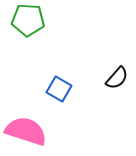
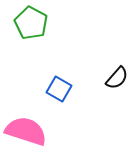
green pentagon: moved 3 px right, 3 px down; rotated 24 degrees clockwise
